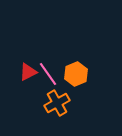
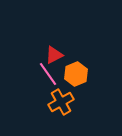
red triangle: moved 26 px right, 17 px up
orange cross: moved 4 px right, 1 px up
